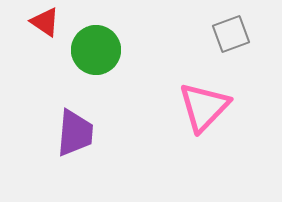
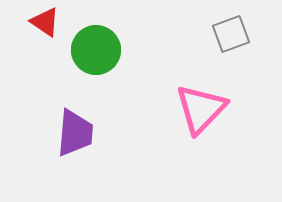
pink triangle: moved 3 px left, 2 px down
